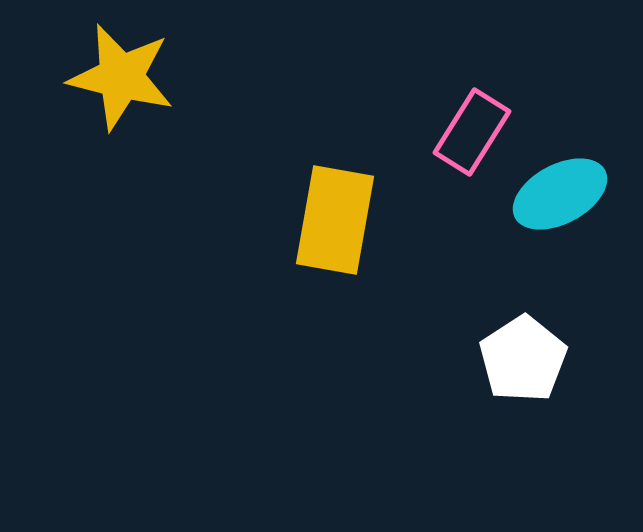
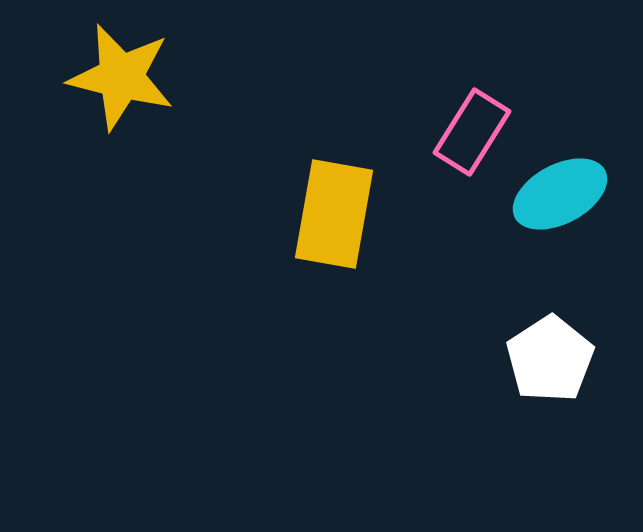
yellow rectangle: moved 1 px left, 6 px up
white pentagon: moved 27 px right
